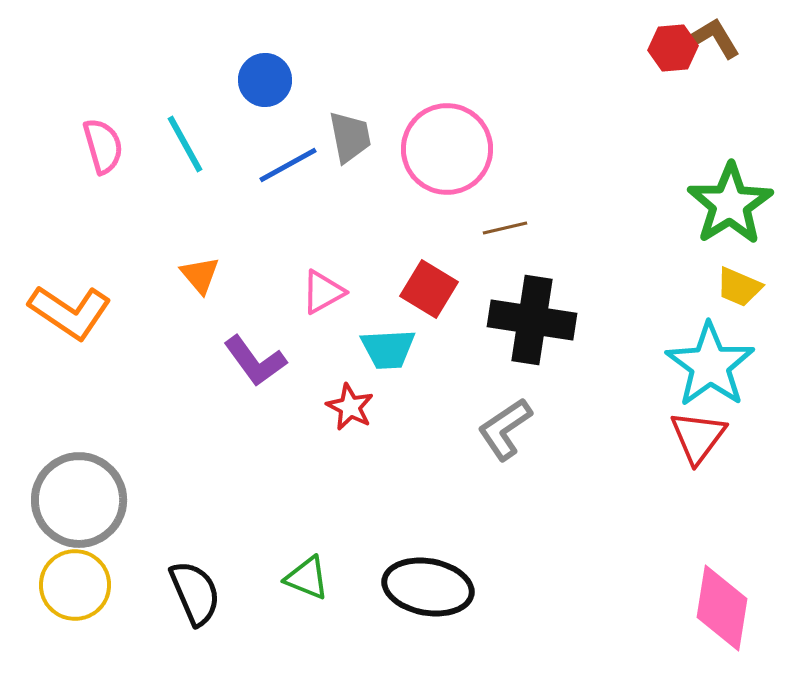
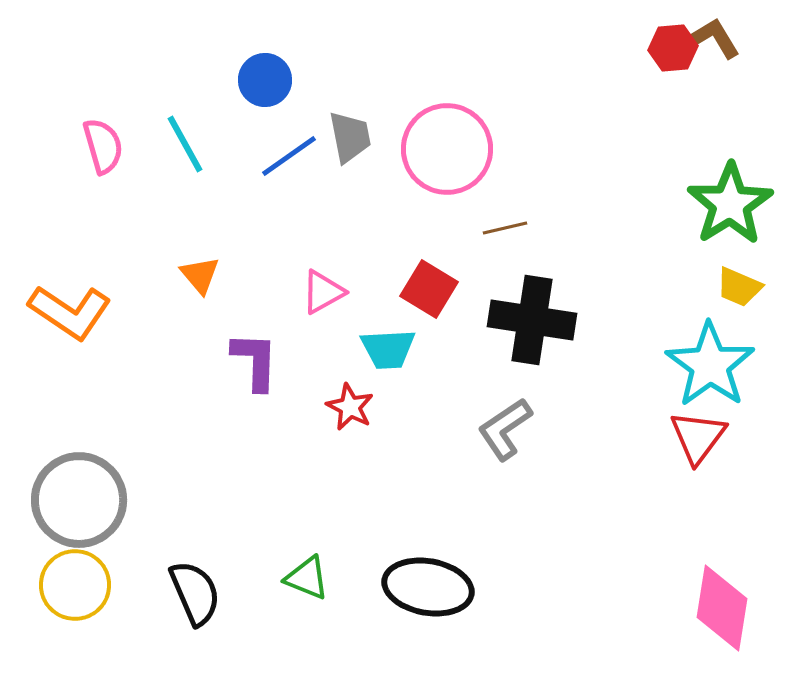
blue line: moved 1 px right, 9 px up; rotated 6 degrees counterclockwise
purple L-shape: rotated 142 degrees counterclockwise
